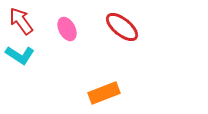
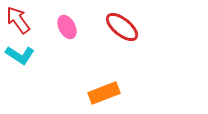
red arrow: moved 3 px left, 1 px up
pink ellipse: moved 2 px up
